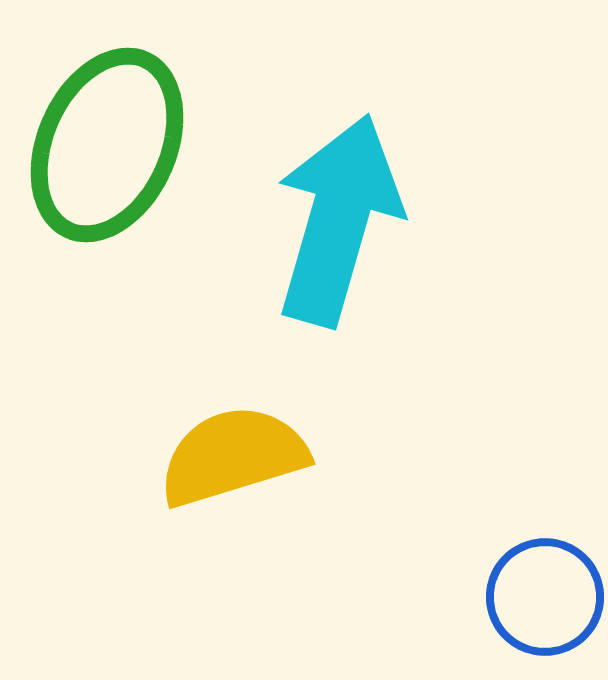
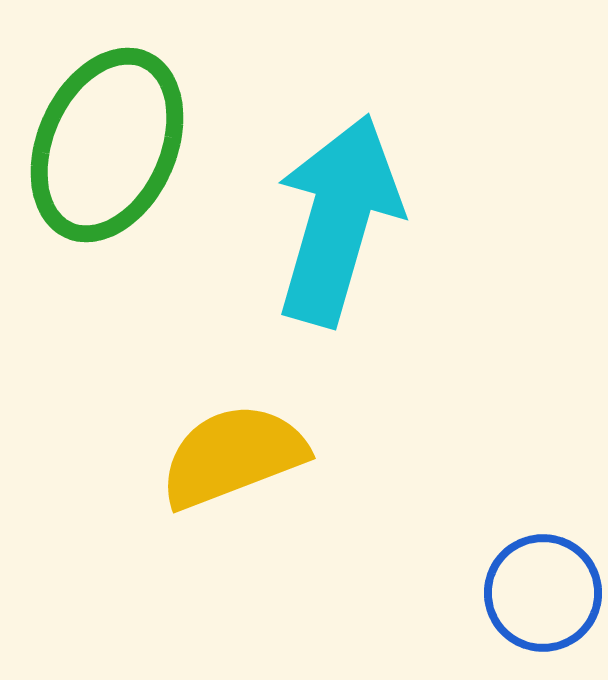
yellow semicircle: rotated 4 degrees counterclockwise
blue circle: moved 2 px left, 4 px up
